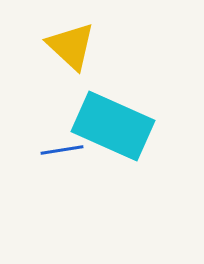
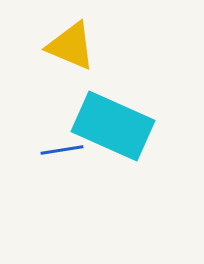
yellow triangle: rotated 20 degrees counterclockwise
